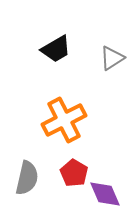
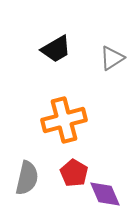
orange cross: rotated 12 degrees clockwise
